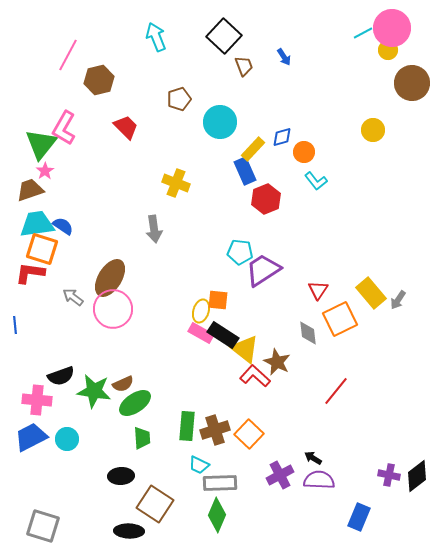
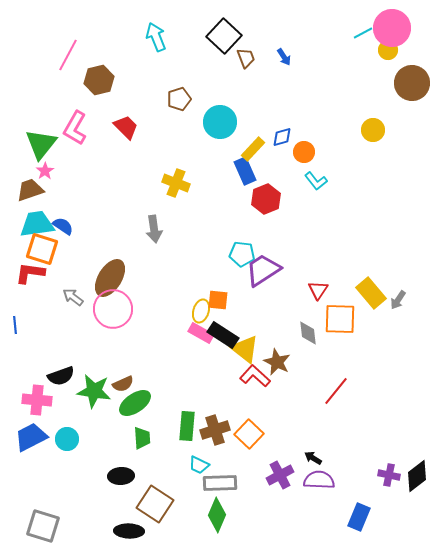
brown trapezoid at (244, 66): moved 2 px right, 8 px up
pink L-shape at (64, 128): moved 11 px right
cyan pentagon at (240, 252): moved 2 px right, 2 px down
orange square at (340, 319): rotated 28 degrees clockwise
